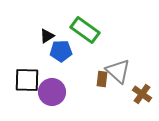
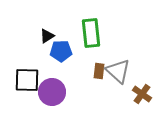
green rectangle: moved 6 px right, 3 px down; rotated 48 degrees clockwise
brown rectangle: moved 3 px left, 8 px up
